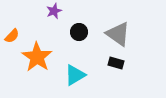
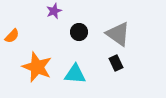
orange star: moved 10 px down; rotated 12 degrees counterclockwise
black rectangle: rotated 49 degrees clockwise
cyan triangle: moved 1 px up; rotated 35 degrees clockwise
